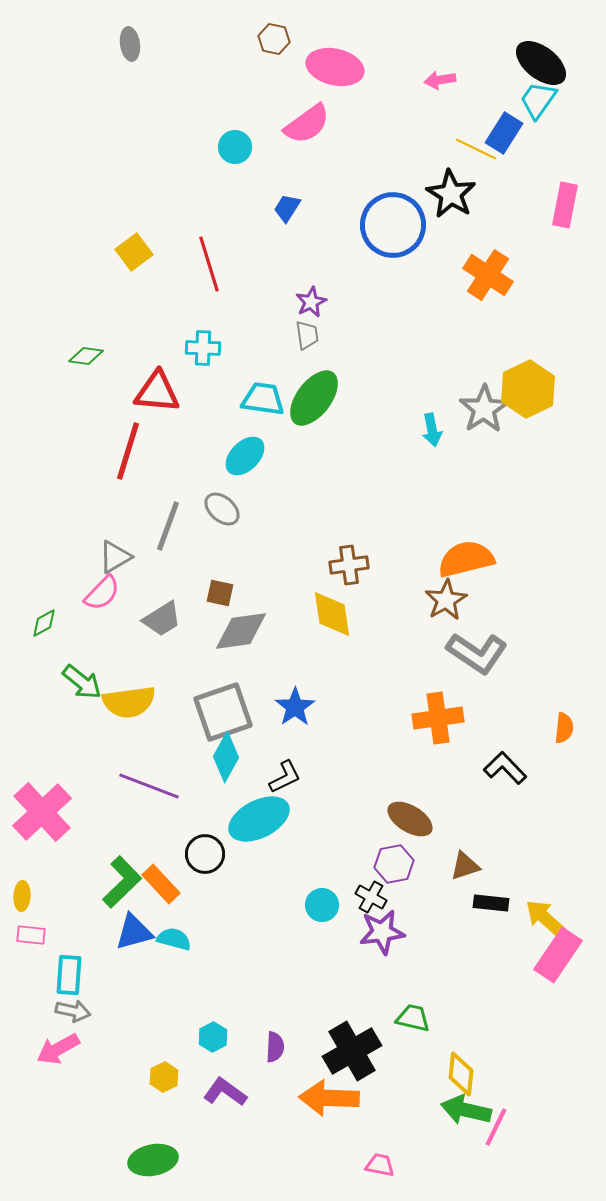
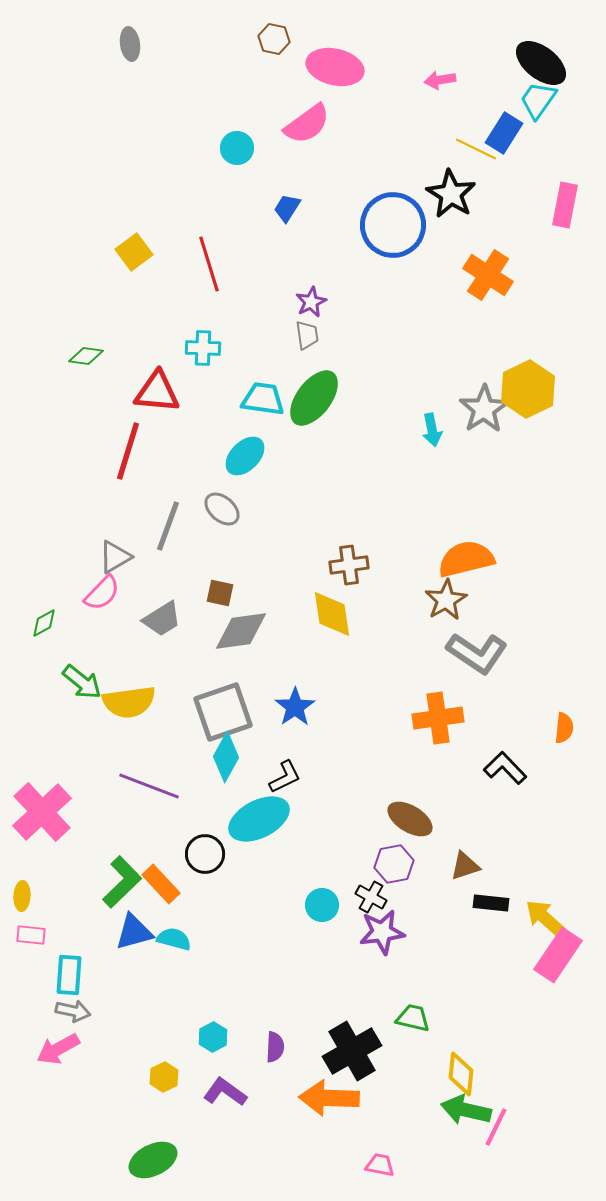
cyan circle at (235, 147): moved 2 px right, 1 px down
green ellipse at (153, 1160): rotated 15 degrees counterclockwise
